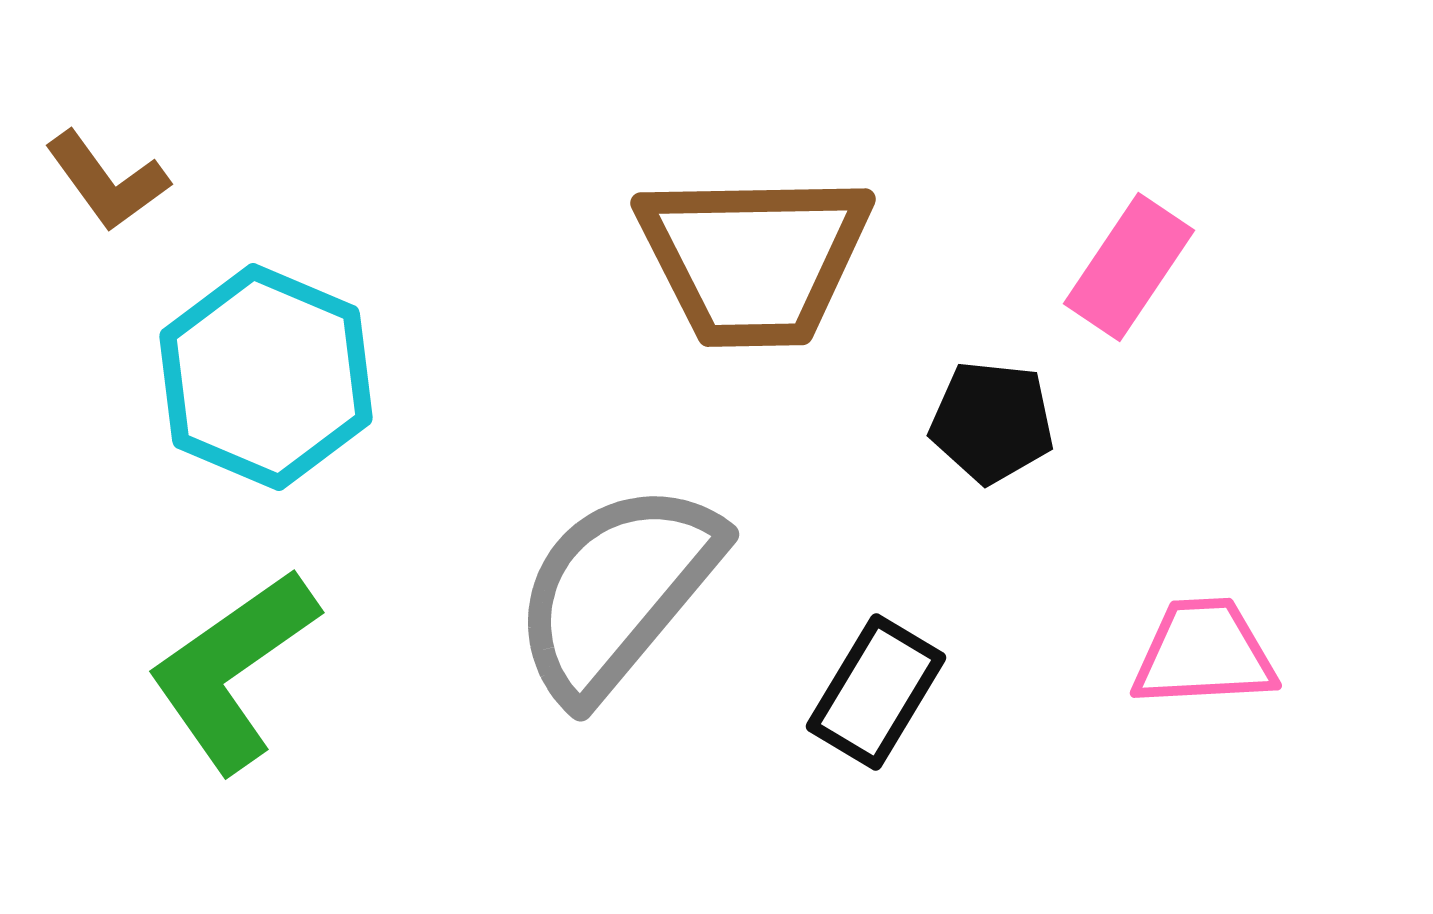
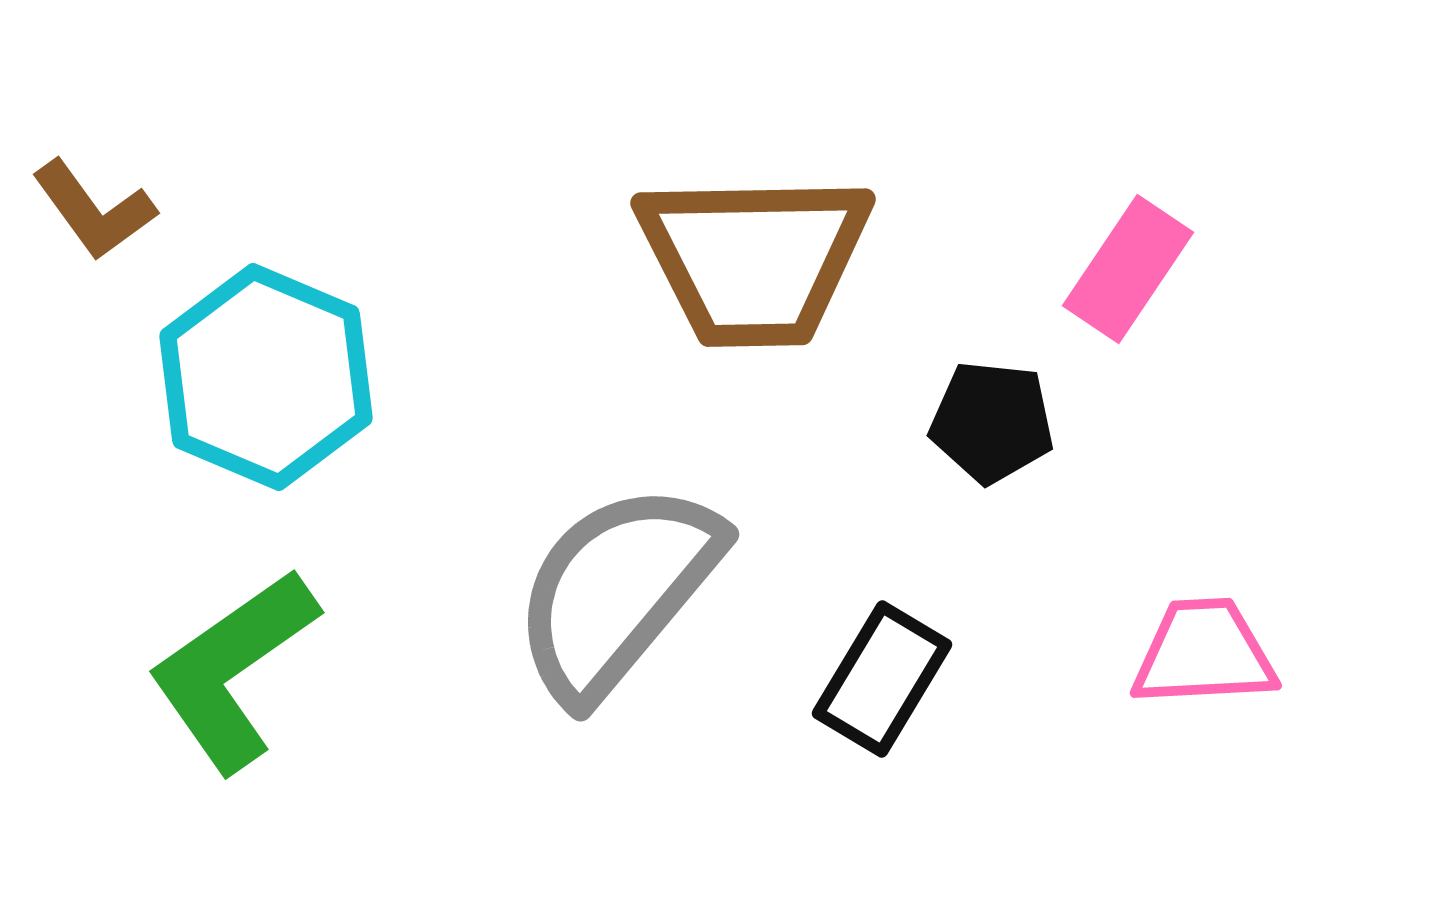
brown L-shape: moved 13 px left, 29 px down
pink rectangle: moved 1 px left, 2 px down
black rectangle: moved 6 px right, 13 px up
